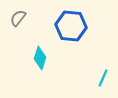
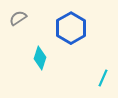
gray semicircle: rotated 18 degrees clockwise
blue hexagon: moved 2 px down; rotated 24 degrees clockwise
